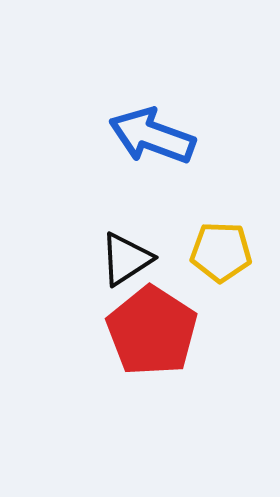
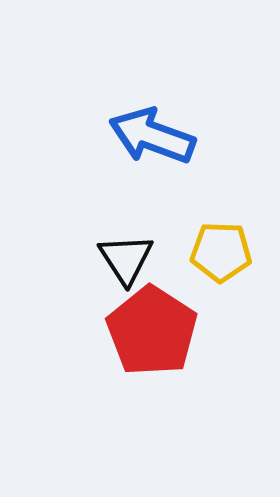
black triangle: rotated 30 degrees counterclockwise
